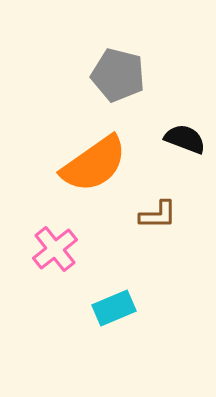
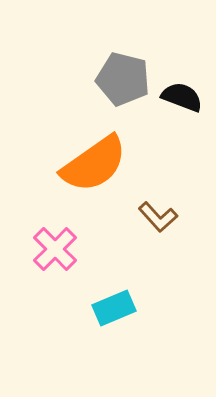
gray pentagon: moved 5 px right, 4 px down
black semicircle: moved 3 px left, 42 px up
brown L-shape: moved 2 px down; rotated 48 degrees clockwise
pink cross: rotated 6 degrees counterclockwise
